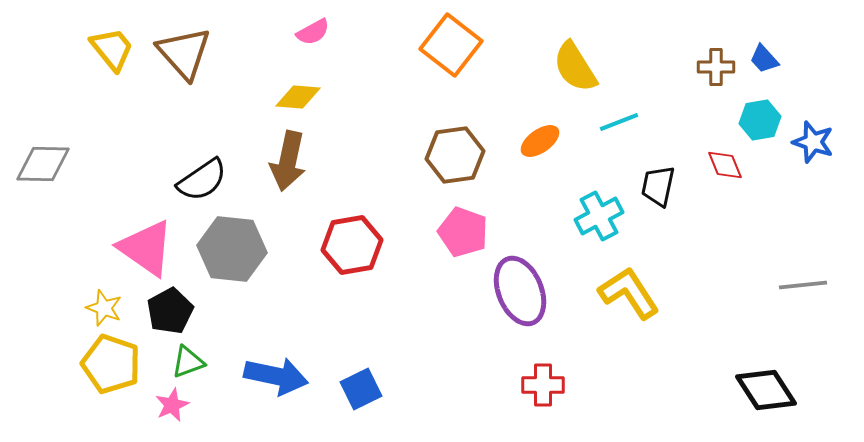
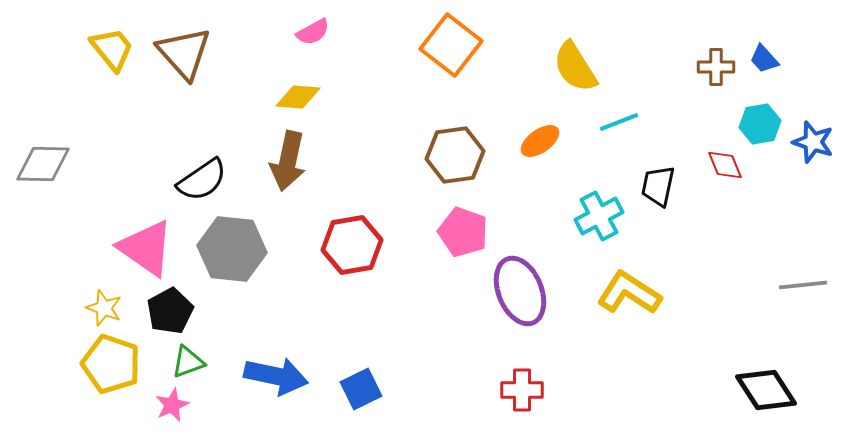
cyan hexagon: moved 4 px down
yellow L-shape: rotated 24 degrees counterclockwise
red cross: moved 21 px left, 5 px down
